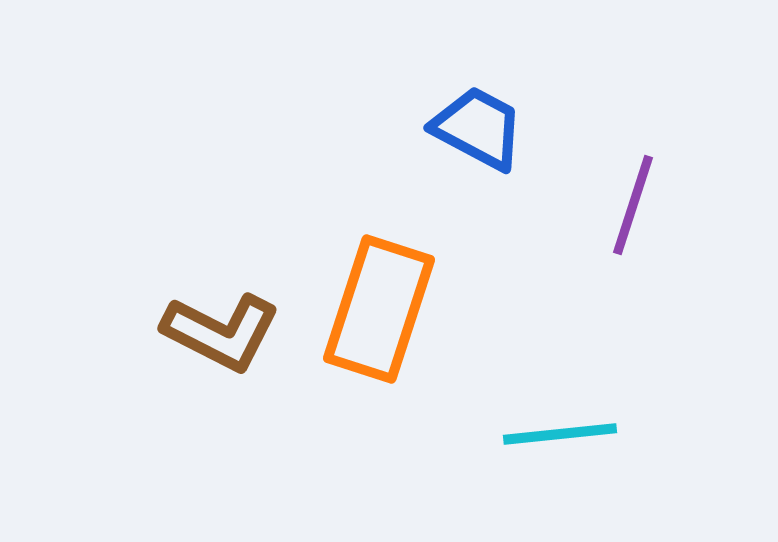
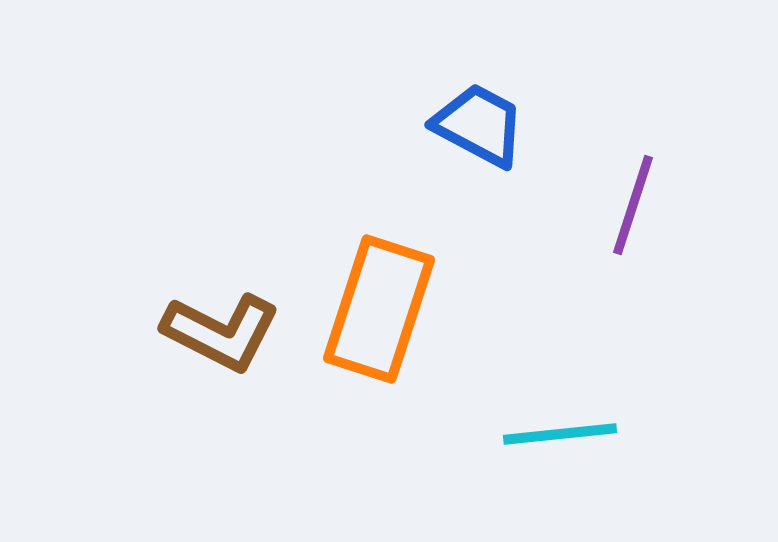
blue trapezoid: moved 1 px right, 3 px up
